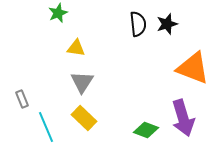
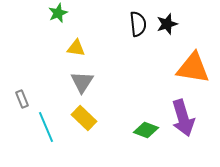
orange triangle: rotated 12 degrees counterclockwise
